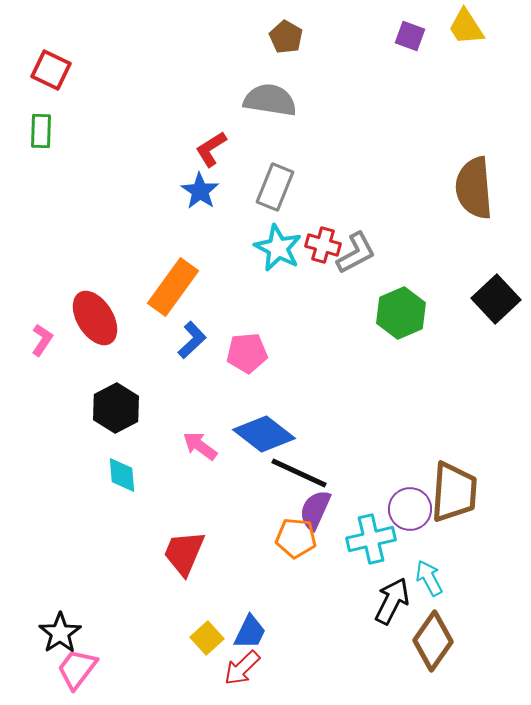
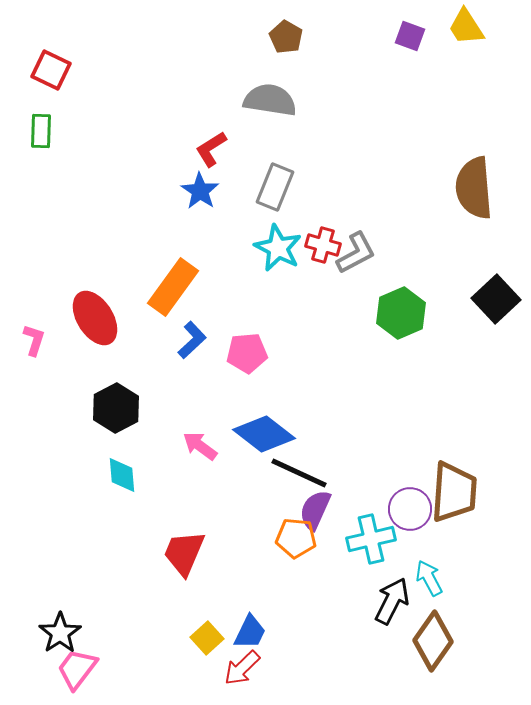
pink L-shape: moved 8 px left; rotated 16 degrees counterclockwise
